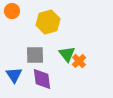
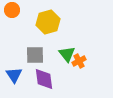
orange circle: moved 1 px up
orange cross: rotated 16 degrees clockwise
purple diamond: moved 2 px right
